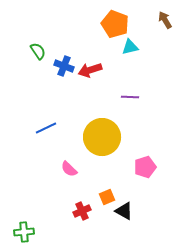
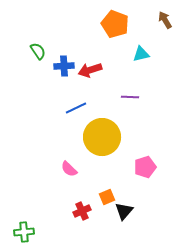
cyan triangle: moved 11 px right, 7 px down
blue cross: rotated 24 degrees counterclockwise
blue line: moved 30 px right, 20 px up
black triangle: rotated 42 degrees clockwise
